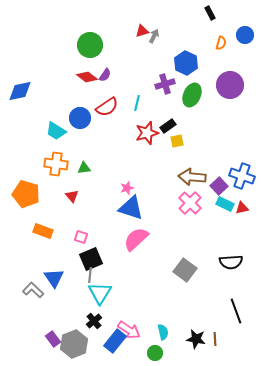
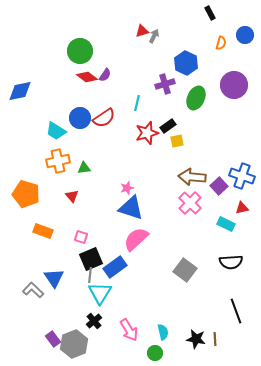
green circle at (90, 45): moved 10 px left, 6 px down
purple circle at (230, 85): moved 4 px right
green ellipse at (192, 95): moved 4 px right, 3 px down
red semicircle at (107, 107): moved 3 px left, 11 px down
orange cross at (56, 164): moved 2 px right, 3 px up; rotated 20 degrees counterclockwise
cyan rectangle at (225, 204): moved 1 px right, 20 px down
pink arrow at (129, 330): rotated 25 degrees clockwise
blue rectangle at (115, 341): moved 74 px up; rotated 15 degrees clockwise
